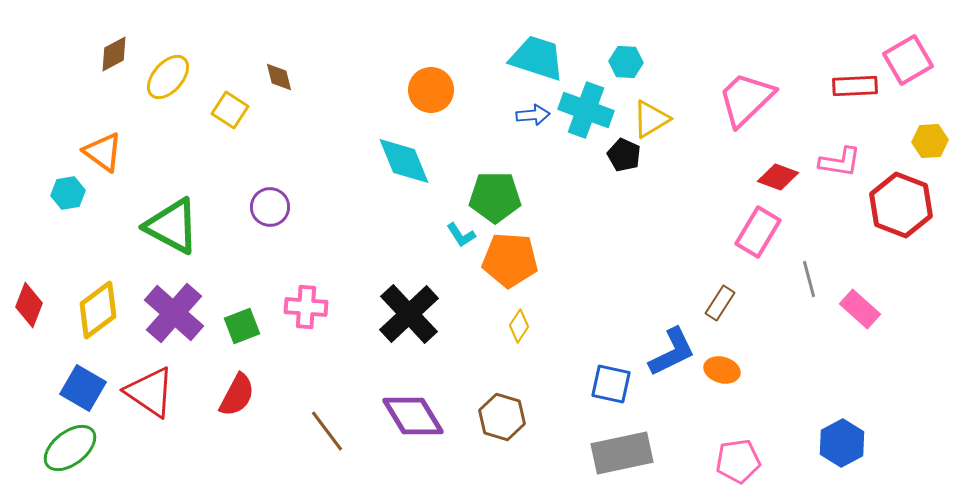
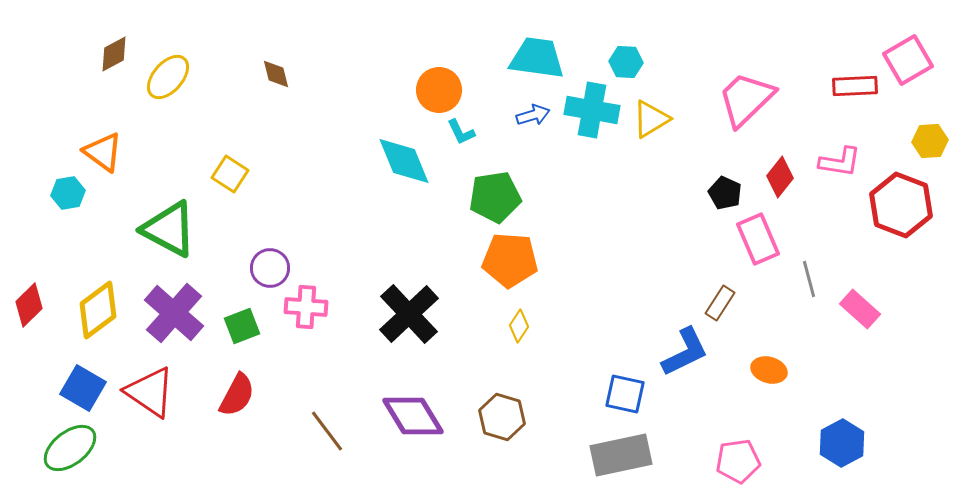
cyan trapezoid at (537, 58): rotated 10 degrees counterclockwise
brown diamond at (279, 77): moved 3 px left, 3 px up
orange circle at (431, 90): moved 8 px right
yellow square at (230, 110): moved 64 px down
cyan cross at (586, 110): moved 6 px right; rotated 10 degrees counterclockwise
blue arrow at (533, 115): rotated 12 degrees counterclockwise
black pentagon at (624, 155): moved 101 px right, 38 px down
red diamond at (778, 177): moved 2 px right; rotated 72 degrees counterclockwise
green pentagon at (495, 197): rotated 9 degrees counterclockwise
purple circle at (270, 207): moved 61 px down
green triangle at (172, 226): moved 3 px left, 3 px down
pink rectangle at (758, 232): moved 7 px down; rotated 54 degrees counterclockwise
cyan L-shape at (461, 235): moved 103 px up; rotated 8 degrees clockwise
red diamond at (29, 305): rotated 24 degrees clockwise
blue L-shape at (672, 352): moved 13 px right
orange ellipse at (722, 370): moved 47 px right
blue square at (611, 384): moved 14 px right, 10 px down
gray rectangle at (622, 453): moved 1 px left, 2 px down
